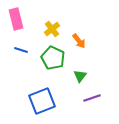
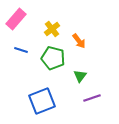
pink rectangle: rotated 55 degrees clockwise
green pentagon: rotated 10 degrees counterclockwise
